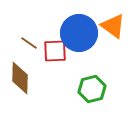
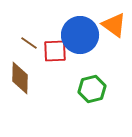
orange triangle: moved 1 px right, 1 px up
blue circle: moved 1 px right, 2 px down
